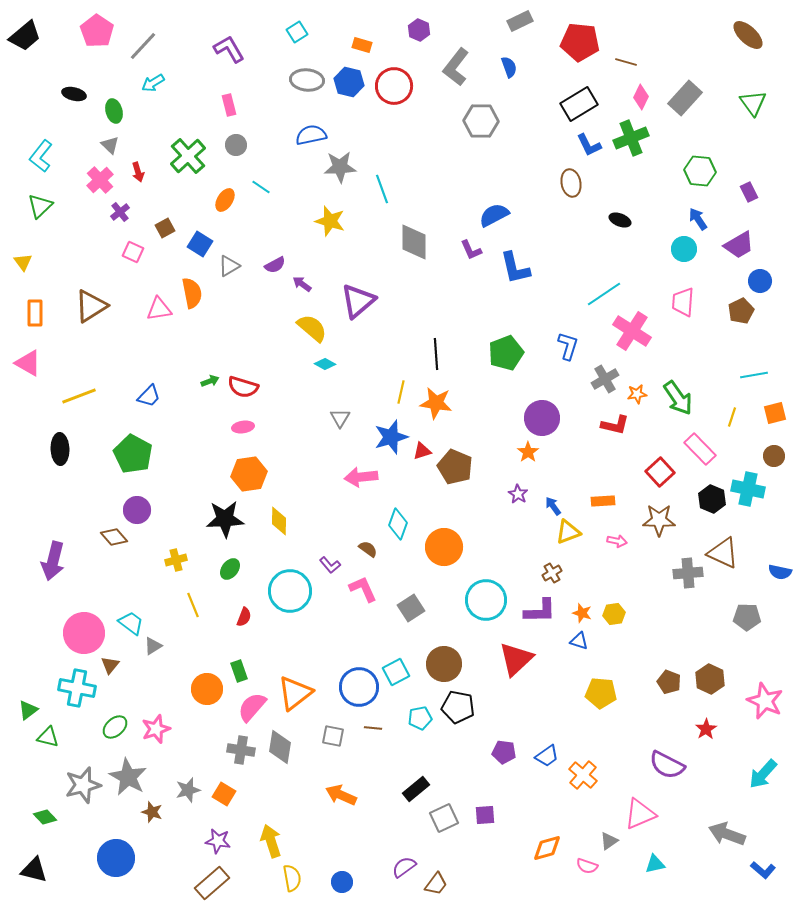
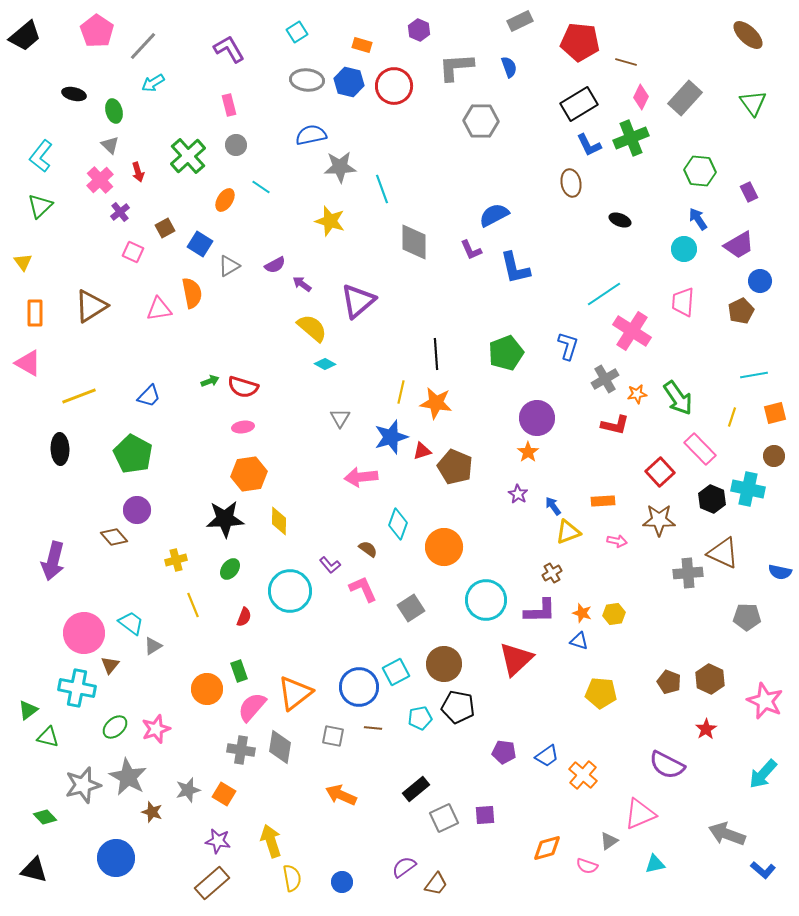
gray L-shape at (456, 67): rotated 48 degrees clockwise
purple circle at (542, 418): moved 5 px left
